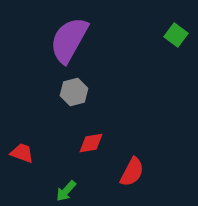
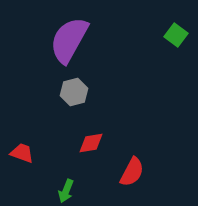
green arrow: rotated 20 degrees counterclockwise
